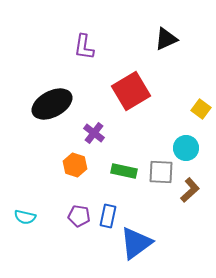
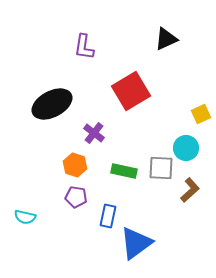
yellow square: moved 5 px down; rotated 30 degrees clockwise
gray square: moved 4 px up
purple pentagon: moved 3 px left, 19 px up
